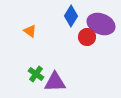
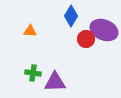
purple ellipse: moved 3 px right, 6 px down
orange triangle: rotated 32 degrees counterclockwise
red circle: moved 1 px left, 2 px down
green cross: moved 3 px left, 1 px up; rotated 28 degrees counterclockwise
